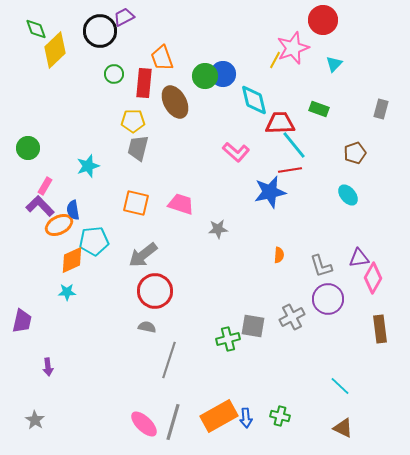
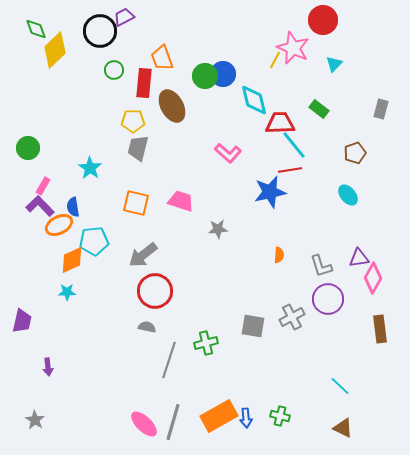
pink star at (293, 48): rotated 28 degrees counterclockwise
green circle at (114, 74): moved 4 px up
brown ellipse at (175, 102): moved 3 px left, 4 px down
green rectangle at (319, 109): rotated 18 degrees clockwise
pink L-shape at (236, 152): moved 8 px left, 1 px down
cyan star at (88, 166): moved 2 px right, 2 px down; rotated 20 degrees counterclockwise
pink rectangle at (45, 186): moved 2 px left
pink trapezoid at (181, 204): moved 3 px up
blue semicircle at (73, 210): moved 3 px up
green cross at (228, 339): moved 22 px left, 4 px down
